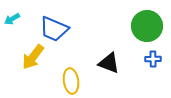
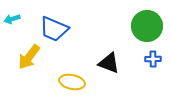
cyan arrow: rotated 14 degrees clockwise
yellow arrow: moved 4 px left
yellow ellipse: moved 1 px right, 1 px down; rotated 70 degrees counterclockwise
